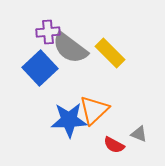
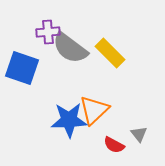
blue square: moved 18 px left; rotated 28 degrees counterclockwise
gray triangle: rotated 30 degrees clockwise
